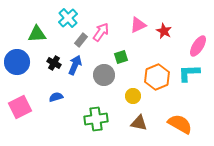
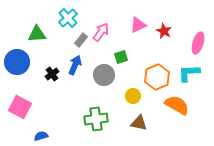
pink ellipse: moved 3 px up; rotated 15 degrees counterclockwise
black cross: moved 2 px left, 11 px down; rotated 24 degrees clockwise
blue semicircle: moved 15 px left, 39 px down
pink square: rotated 35 degrees counterclockwise
orange semicircle: moved 3 px left, 19 px up
